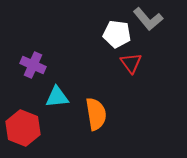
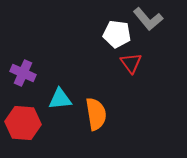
purple cross: moved 10 px left, 8 px down
cyan triangle: moved 3 px right, 2 px down
red hexagon: moved 5 px up; rotated 16 degrees counterclockwise
